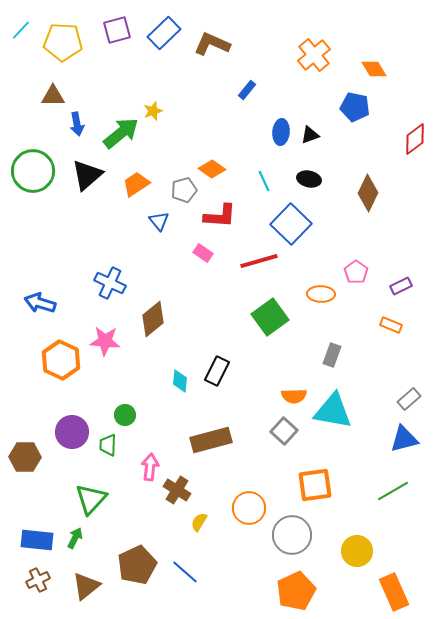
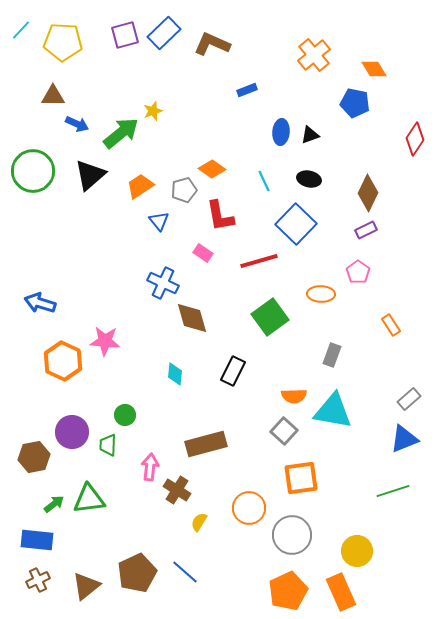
purple square at (117, 30): moved 8 px right, 5 px down
blue rectangle at (247, 90): rotated 30 degrees clockwise
blue pentagon at (355, 107): moved 4 px up
blue arrow at (77, 124): rotated 55 degrees counterclockwise
red diamond at (415, 139): rotated 20 degrees counterclockwise
black triangle at (87, 175): moved 3 px right
orange trapezoid at (136, 184): moved 4 px right, 2 px down
red L-shape at (220, 216): rotated 76 degrees clockwise
blue square at (291, 224): moved 5 px right
pink pentagon at (356, 272): moved 2 px right
blue cross at (110, 283): moved 53 px right
purple rectangle at (401, 286): moved 35 px left, 56 px up
brown diamond at (153, 319): moved 39 px right, 1 px up; rotated 66 degrees counterclockwise
orange rectangle at (391, 325): rotated 35 degrees clockwise
orange hexagon at (61, 360): moved 2 px right, 1 px down
black rectangle at (217, 371): moved 16 px right
cyan diamond at (180, 381): moved 5 px left, 7 px up
blue triangle at (404, 439): rotated 8 degrees counterclockwise
brown rectangle at (211, 440): moved 5 px left, 4 px down
brown hexagon at (25, 457): moved 9 px right; rotated 12 degrees counterclockwise
orange square at (315, 485): moved 14 px left, 7 px up
green line at (393, 491): rotated 12 degrees clockwise
green triangle at (91, 499): moved 2 px left; rotated 40 degrees clockwise
green arrow at (75, 538): moved 21 px left, 34 px up; rotated 25 degrees clockwise
brown pentagon at (137, 565): moved 8 px down
orange pentagon at (296, 591): moved 8 px left
orange rectangle at (394, 592): moved 53 px left
